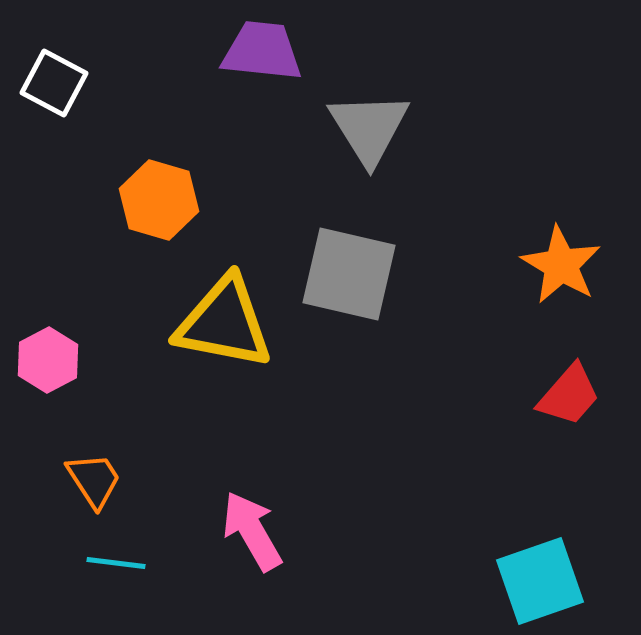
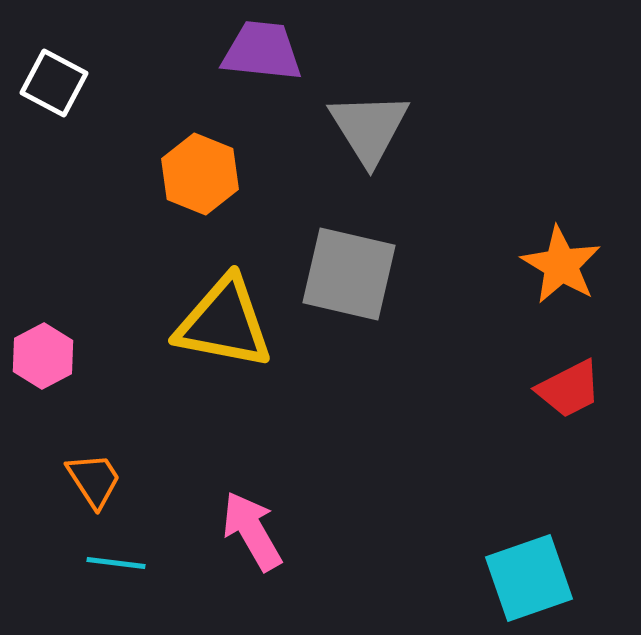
orange hexagon: moved 41 px right, 26 px up; rotated 6 degrees clockwise
pink hexagon: moved 5 px left, 4 px up
red trapezoid: moved 6 px up; rotated 22 degrees clockwise
cyan square: moved 11 px left, 3 px up
